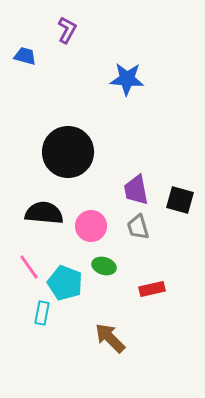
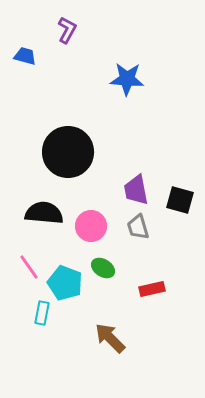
green ellipse: moved 1 px left, 2 px down; rotated 15 degrees clockwise
